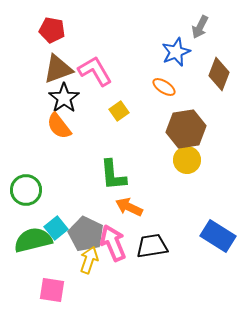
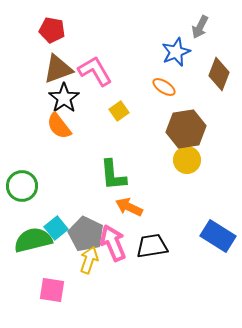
green circle: moved 4 px left, 4 px up
